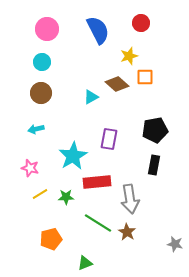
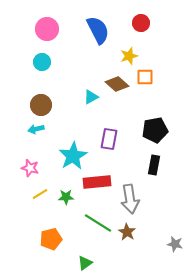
brown circle: moved 12 px down
green triangle: rotated 14 degrees counterclockwise
